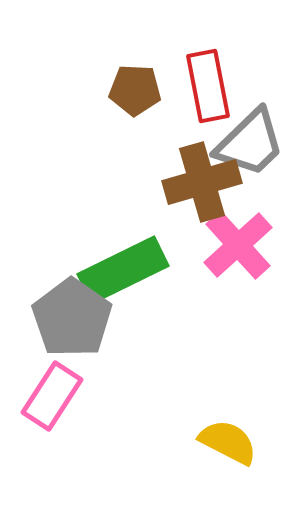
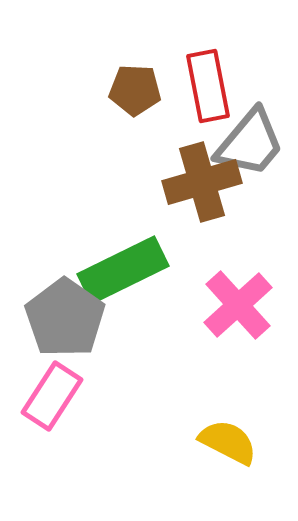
gray trapezoid: rotated 6 degrees counterclockwise
pink cross: moved 60 px down
gray pentagon: moved 7 px left
